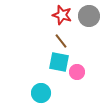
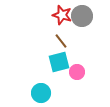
gray circle: moved 7 px left
cyan square: rotated 25 degrees counterclockwise
